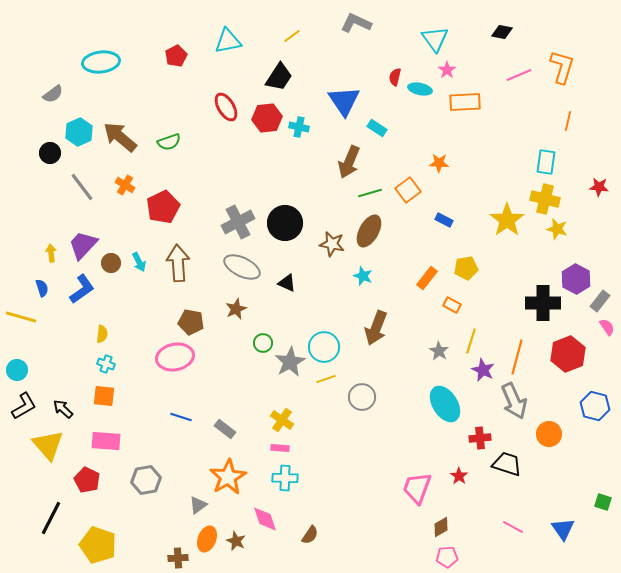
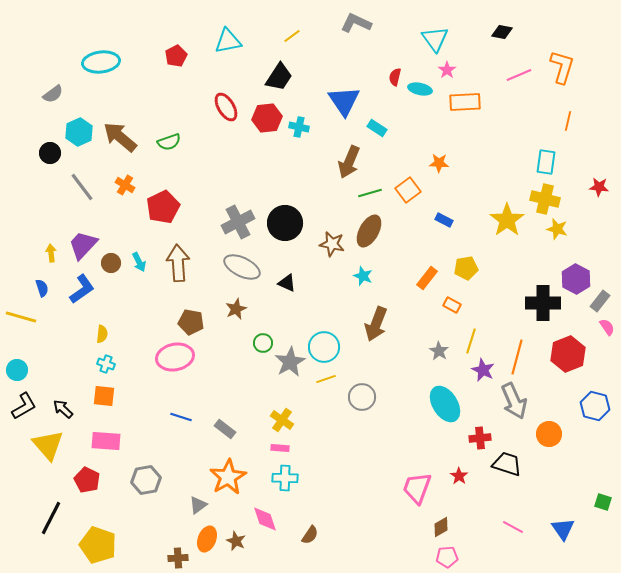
brown arrow at (376, 328): moved 4 px up
